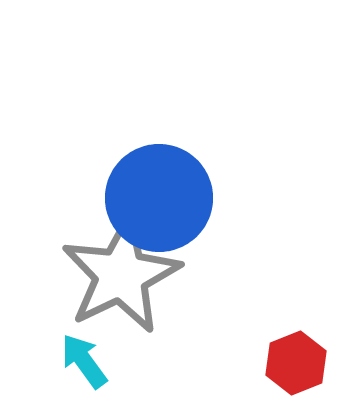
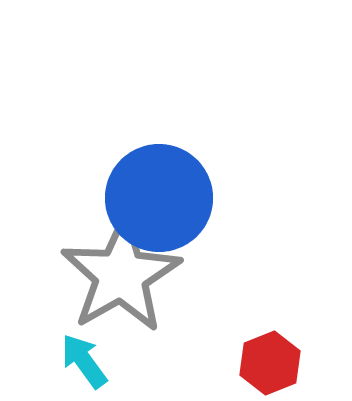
gray star: rotated 4 degrees counterclockwise
red hexagon: moved 26 px left
